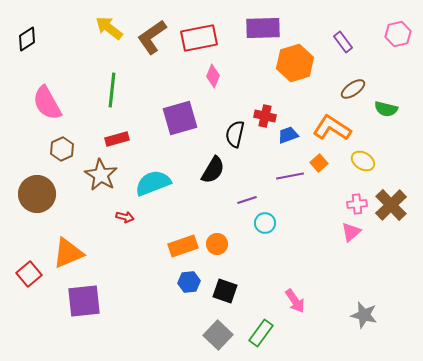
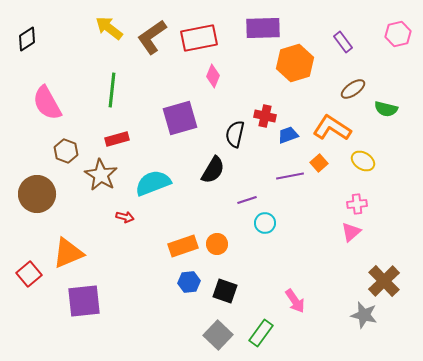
brown hexagon at (62, 149): moved 4 px right, 2 px down; rotated 15 degrees counterclockwise
brown cross at (391, 205): moved 7 px left, 76 px down
